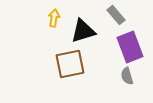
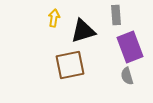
gray rectangle: rotated 36 degrees clockwise
brown square: moved 1 px down
